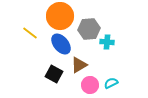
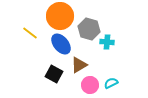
gray hexagon: rotated 20 degrees clockwise
